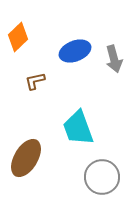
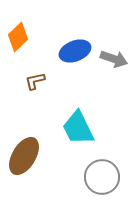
gray arrow: rotated 56 degrees counterclockwise
cyan trapezoid: rotated 6 degrees counterclockwise
brown ellipse: moved 2 px left, 2 px up
